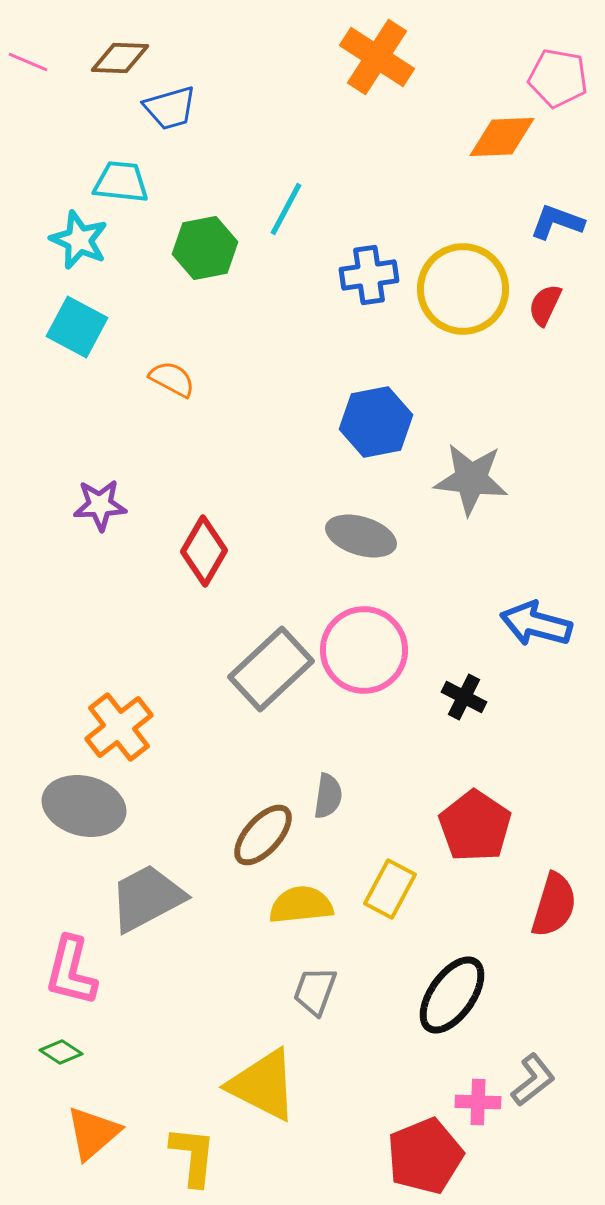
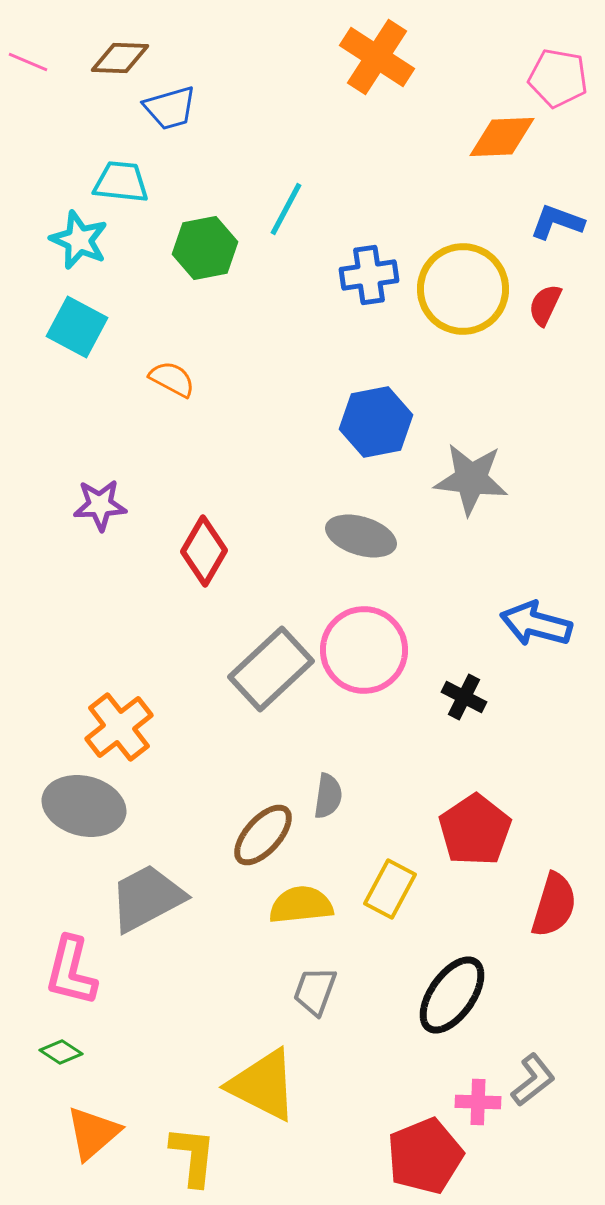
red pentagon at (475, 826): moved 4 px down; rotated 4 degrees clockwise
